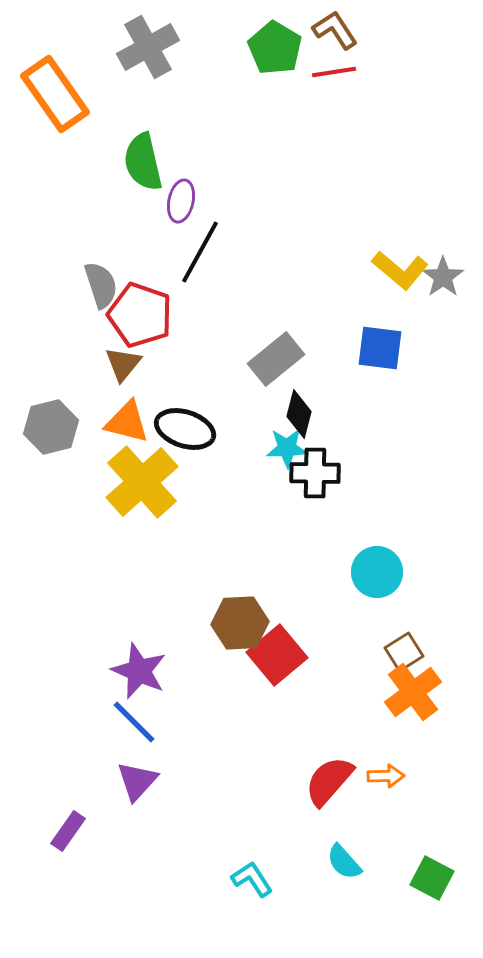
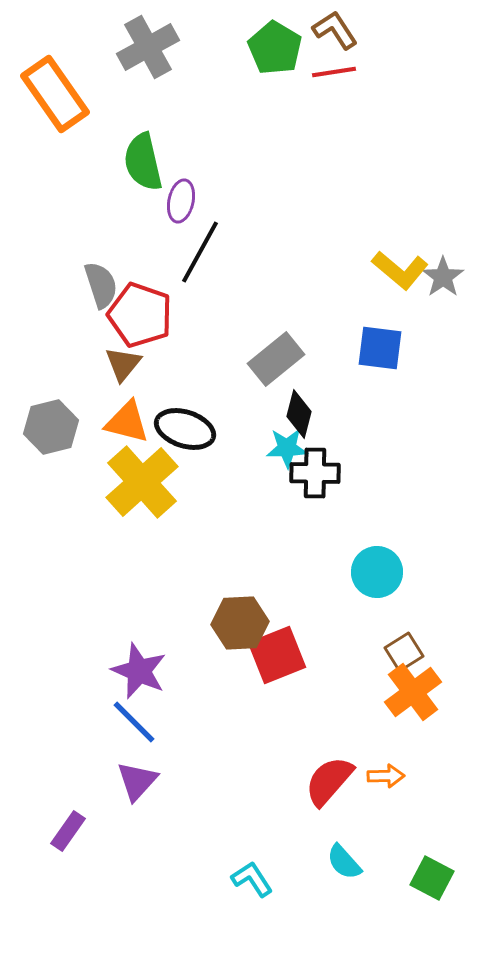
red square: rotated 18 degrees clockwise
